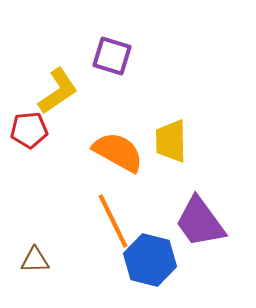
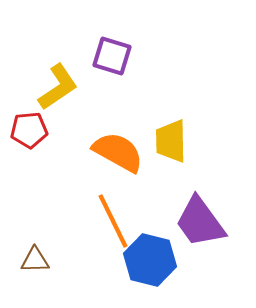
yellow L-shape: moved 4 px up
